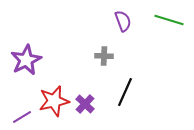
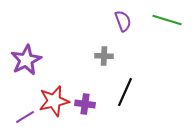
green line: moved 2 px left
purple cross: rotated 36 degrees counterclockwise
purple line: moved 3 px right
